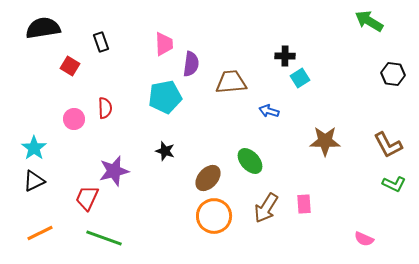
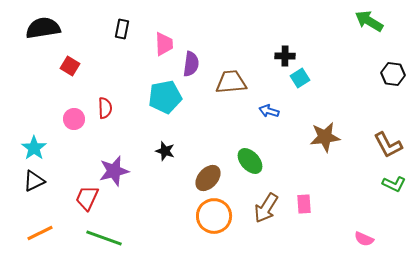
black rectangle: moved 21 px right, 13 px up; rotated 30 degrees clockwise
brown star: moved 4 px up; rotated 8 degrees counterclockwise
